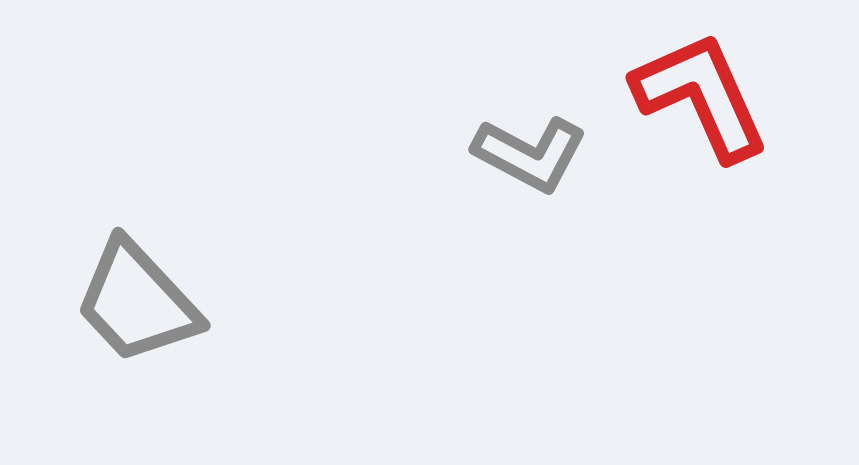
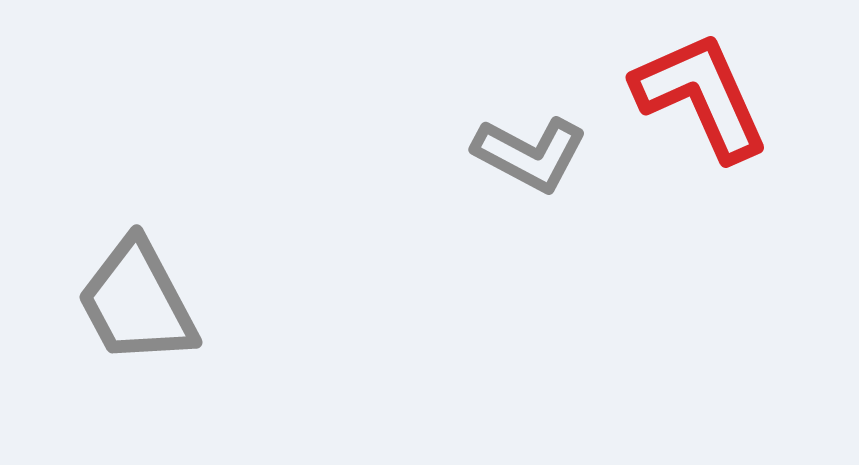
gray trapezoid: rotated 15 degrees clockwise
